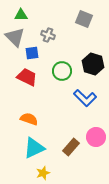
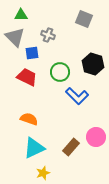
green circle: moved 2 px left, 1 px down
blue L-shape: moved 8 px left, 2 px up
